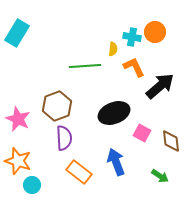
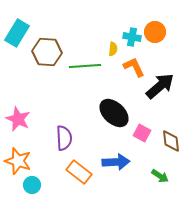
brown hexagon: moved 10 px left, 54 px up; rotated 24 degrees clockwise
black ellipse: rotated 64 degrees clockwise
blue arrow: rotated 108 degrees clockwise
